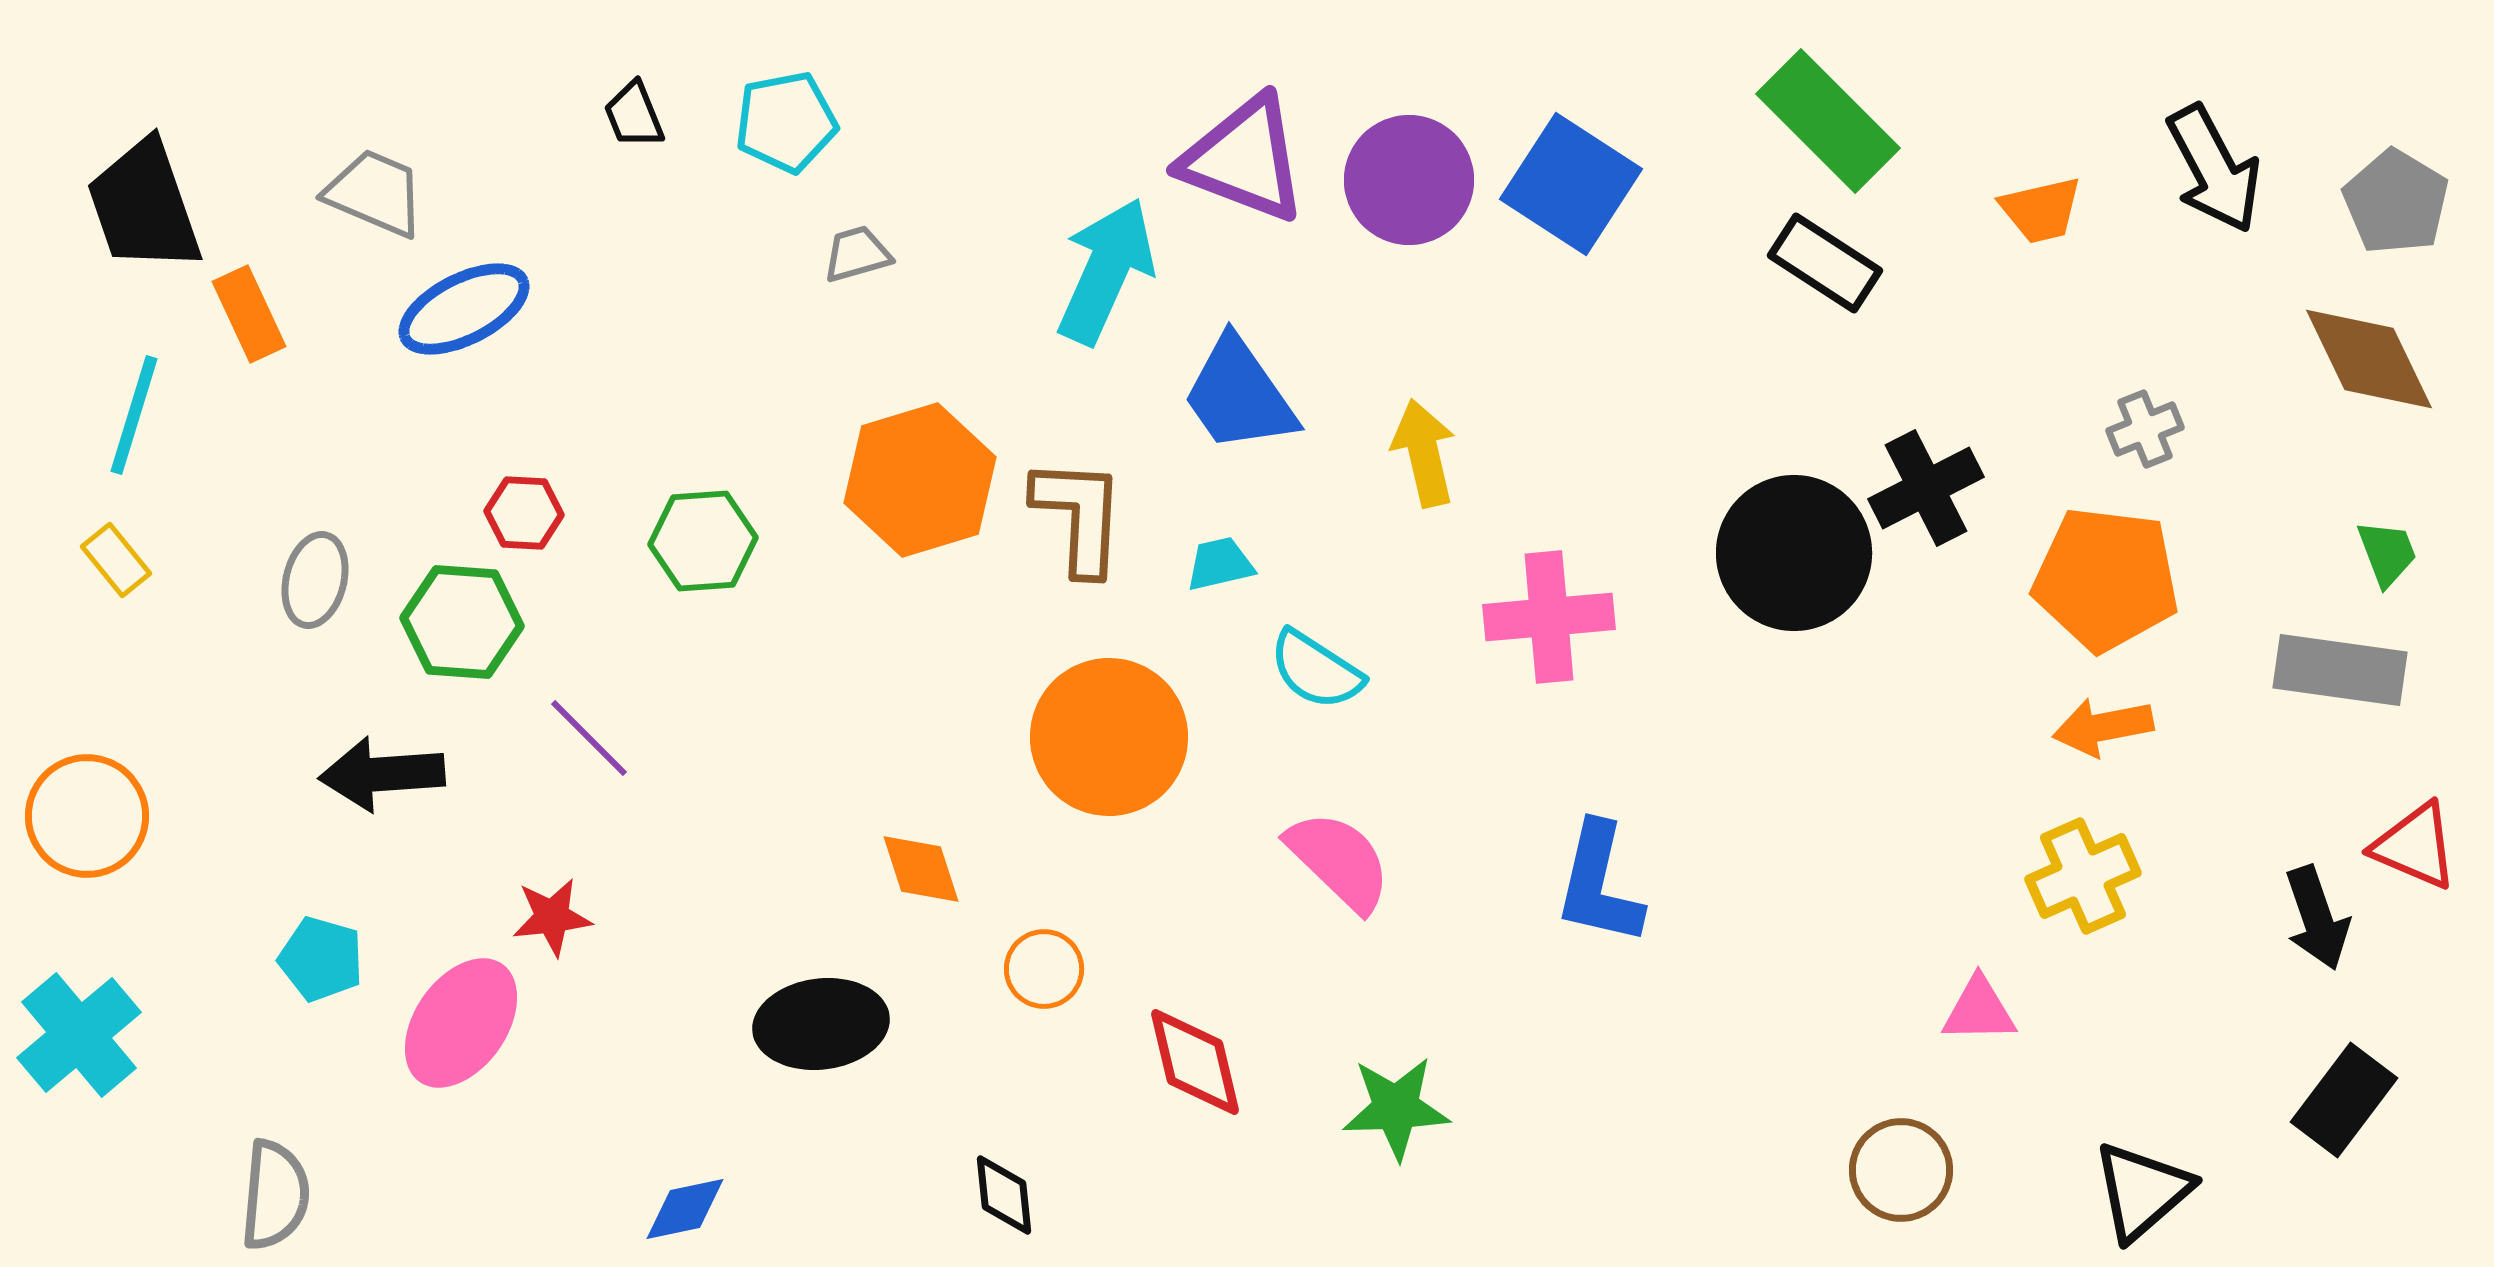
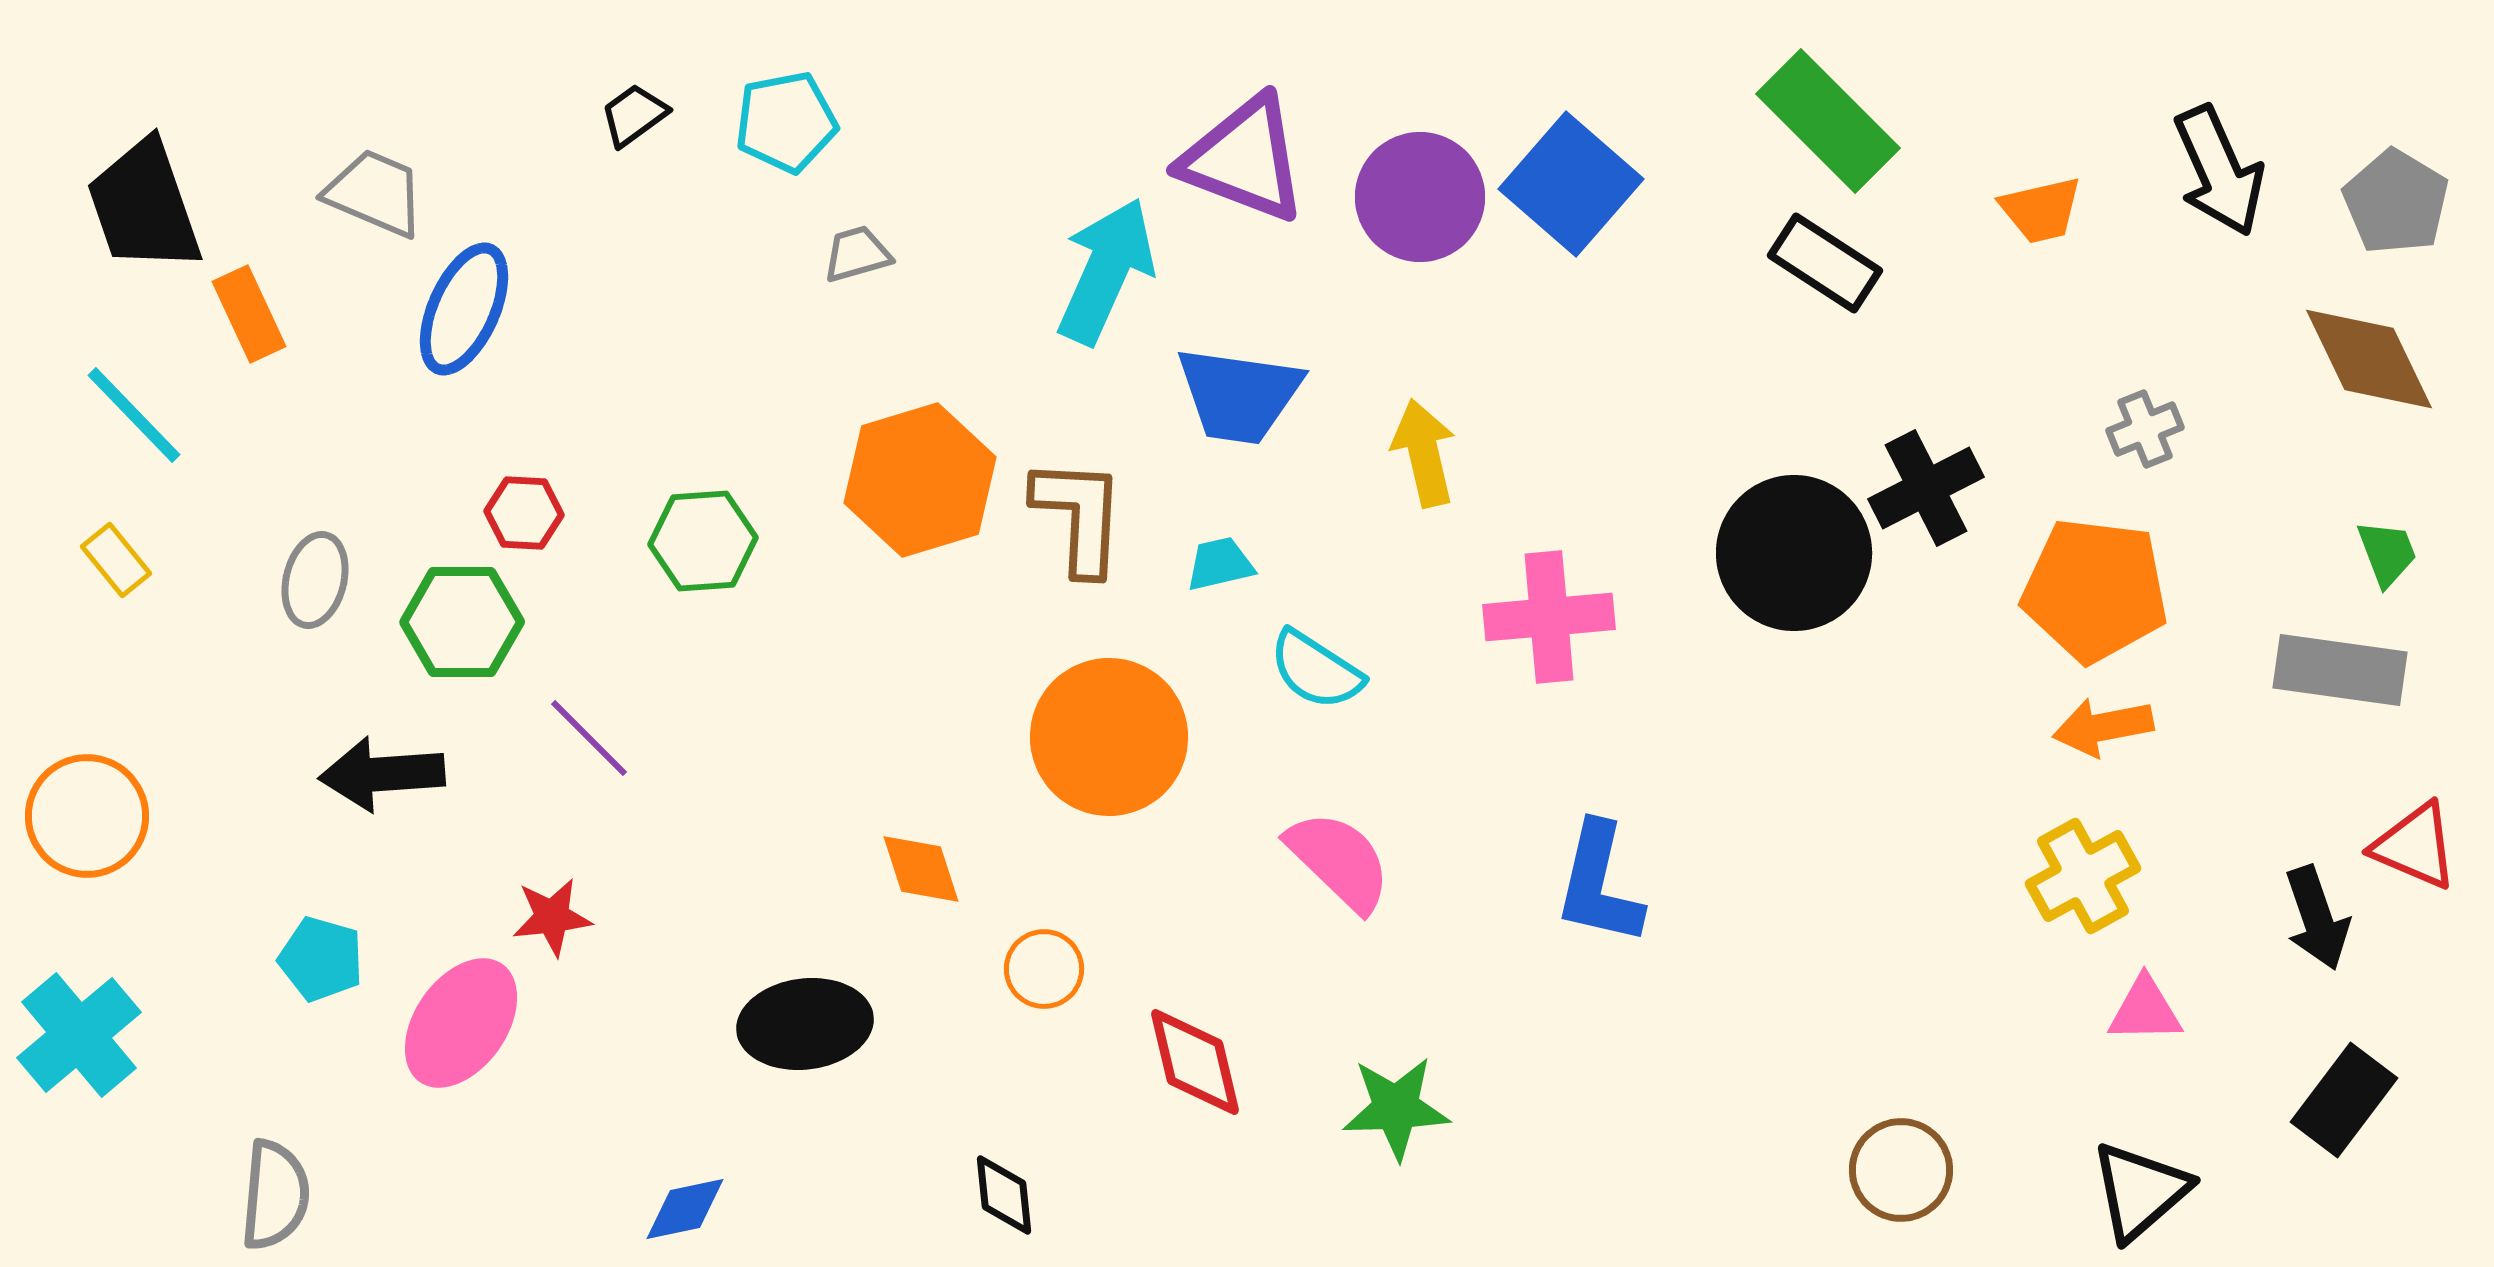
black trapezoid at (634, 115): rotated 76 degrees clockwise
black arrow at (2214, 169): moved 5 px right, 2 px down; rotated 4 degrees clockwise
purple circle at (1409, 180): moved 11 px right, 17 px down
blue square at (1571, 184): rotated 8 degrees clockwise
blue ellipse at (464, 309): rotated 39 degrees counterclockwise
blue trapezoid at (1239, 395): rotated 47 degrees counterclockwise
cyan line at (134, 415): rotated 61 degrees counterclockwise
orange pentagon at (2106, 579): moved 11 px left, 11 px down
green hexagon at (462, 622): rotated 4 degrees counterclockwise
yellow cross at (2083, 876): rotated 5 degrees counterclockwise
pink triangle at (1979, 1010): moved 166 px right
black ellipse at (821, 1024): moved 16 px left
black triangle at (2142, 1191): moved 2 px left
